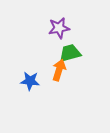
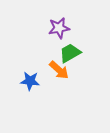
green trapezoid: rotated 15 degrees counterclockwise
orange arrow: rotated 115 degrees clockwise
